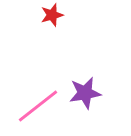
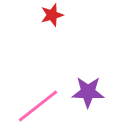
purple star: moved 3 px right, 1 px up; rotated 12 degrees clockwise
